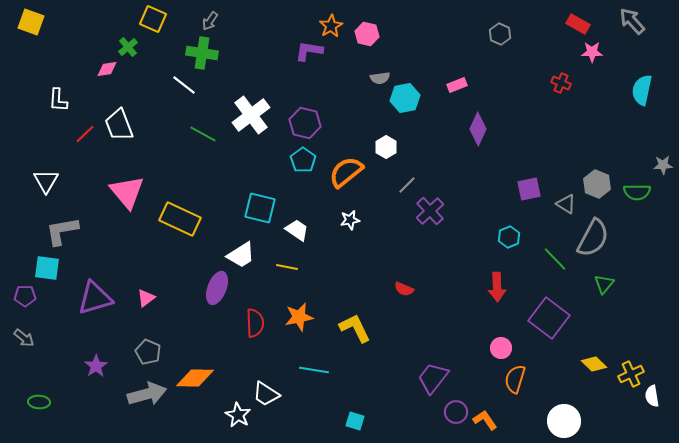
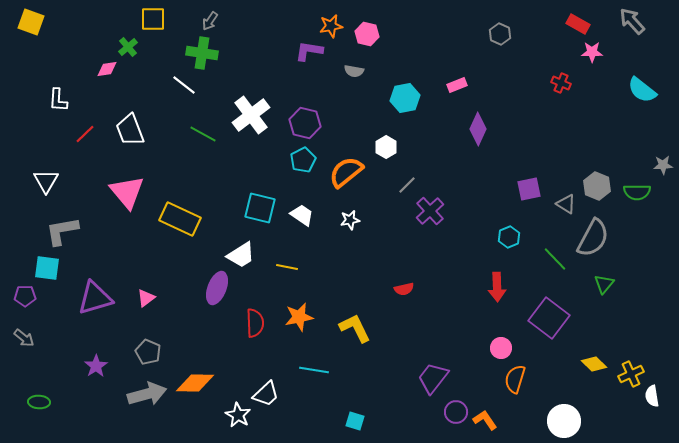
yellow square at (153, 19): rotated 24 degrees counterclockwise
orange star at (331, 26): rotated 20 degrees clockwise
gray semicircle at (380, 78): moved 26 px left, 7 px up; rotated 18 degrees clockwise
cyan semicircle at (642, 90): rotated 64 degrees counterclockwise
white trapezoid at (119, 125): moved 11 px right, 5 px down
cyan pentagon at (303, 160): rotated 10 degrees clockwise
gray hexagon at (597, 184): moved 2 px down
white trapezoid at (297, 230): moved 5 px right, 15 px up
red semicircle at (404, 289): rotated 36 degrees counterclockwise
orange diamond at (195, 378): moved 5 px down
white trapezoid at (266, 394): rotated 76 degrees counterclockwise
